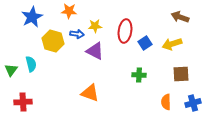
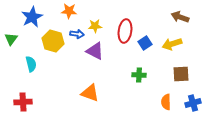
green triangle: moved 31 px up
